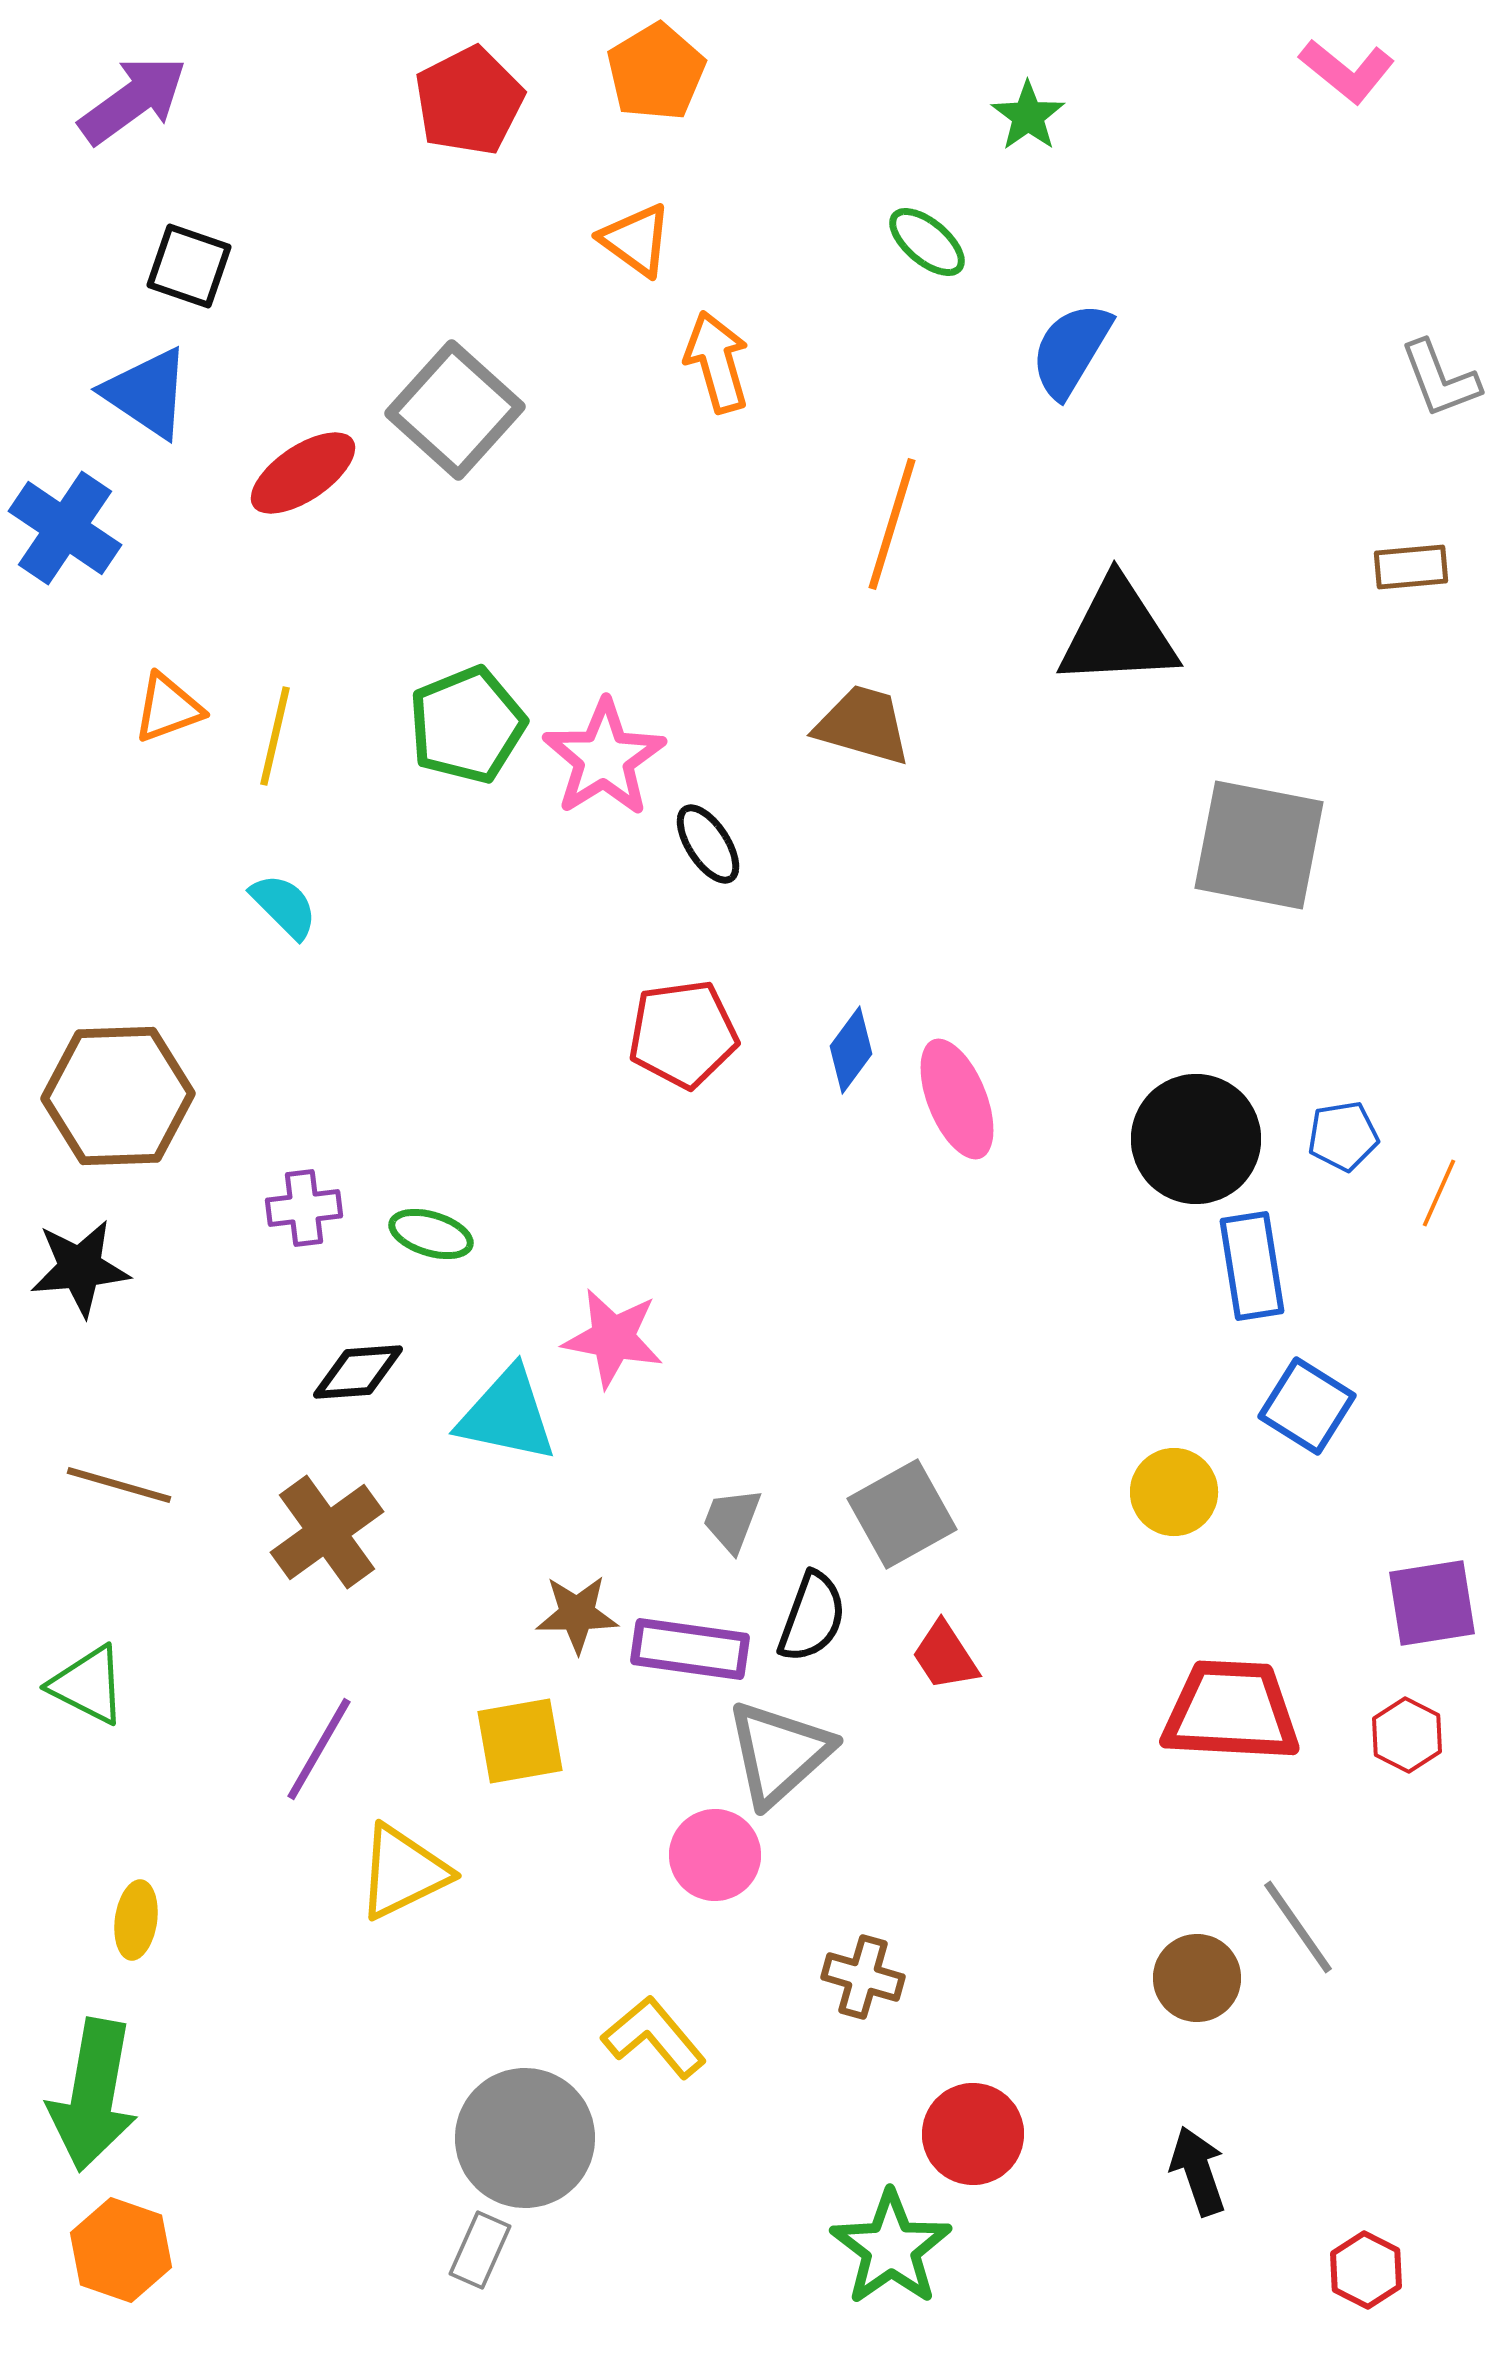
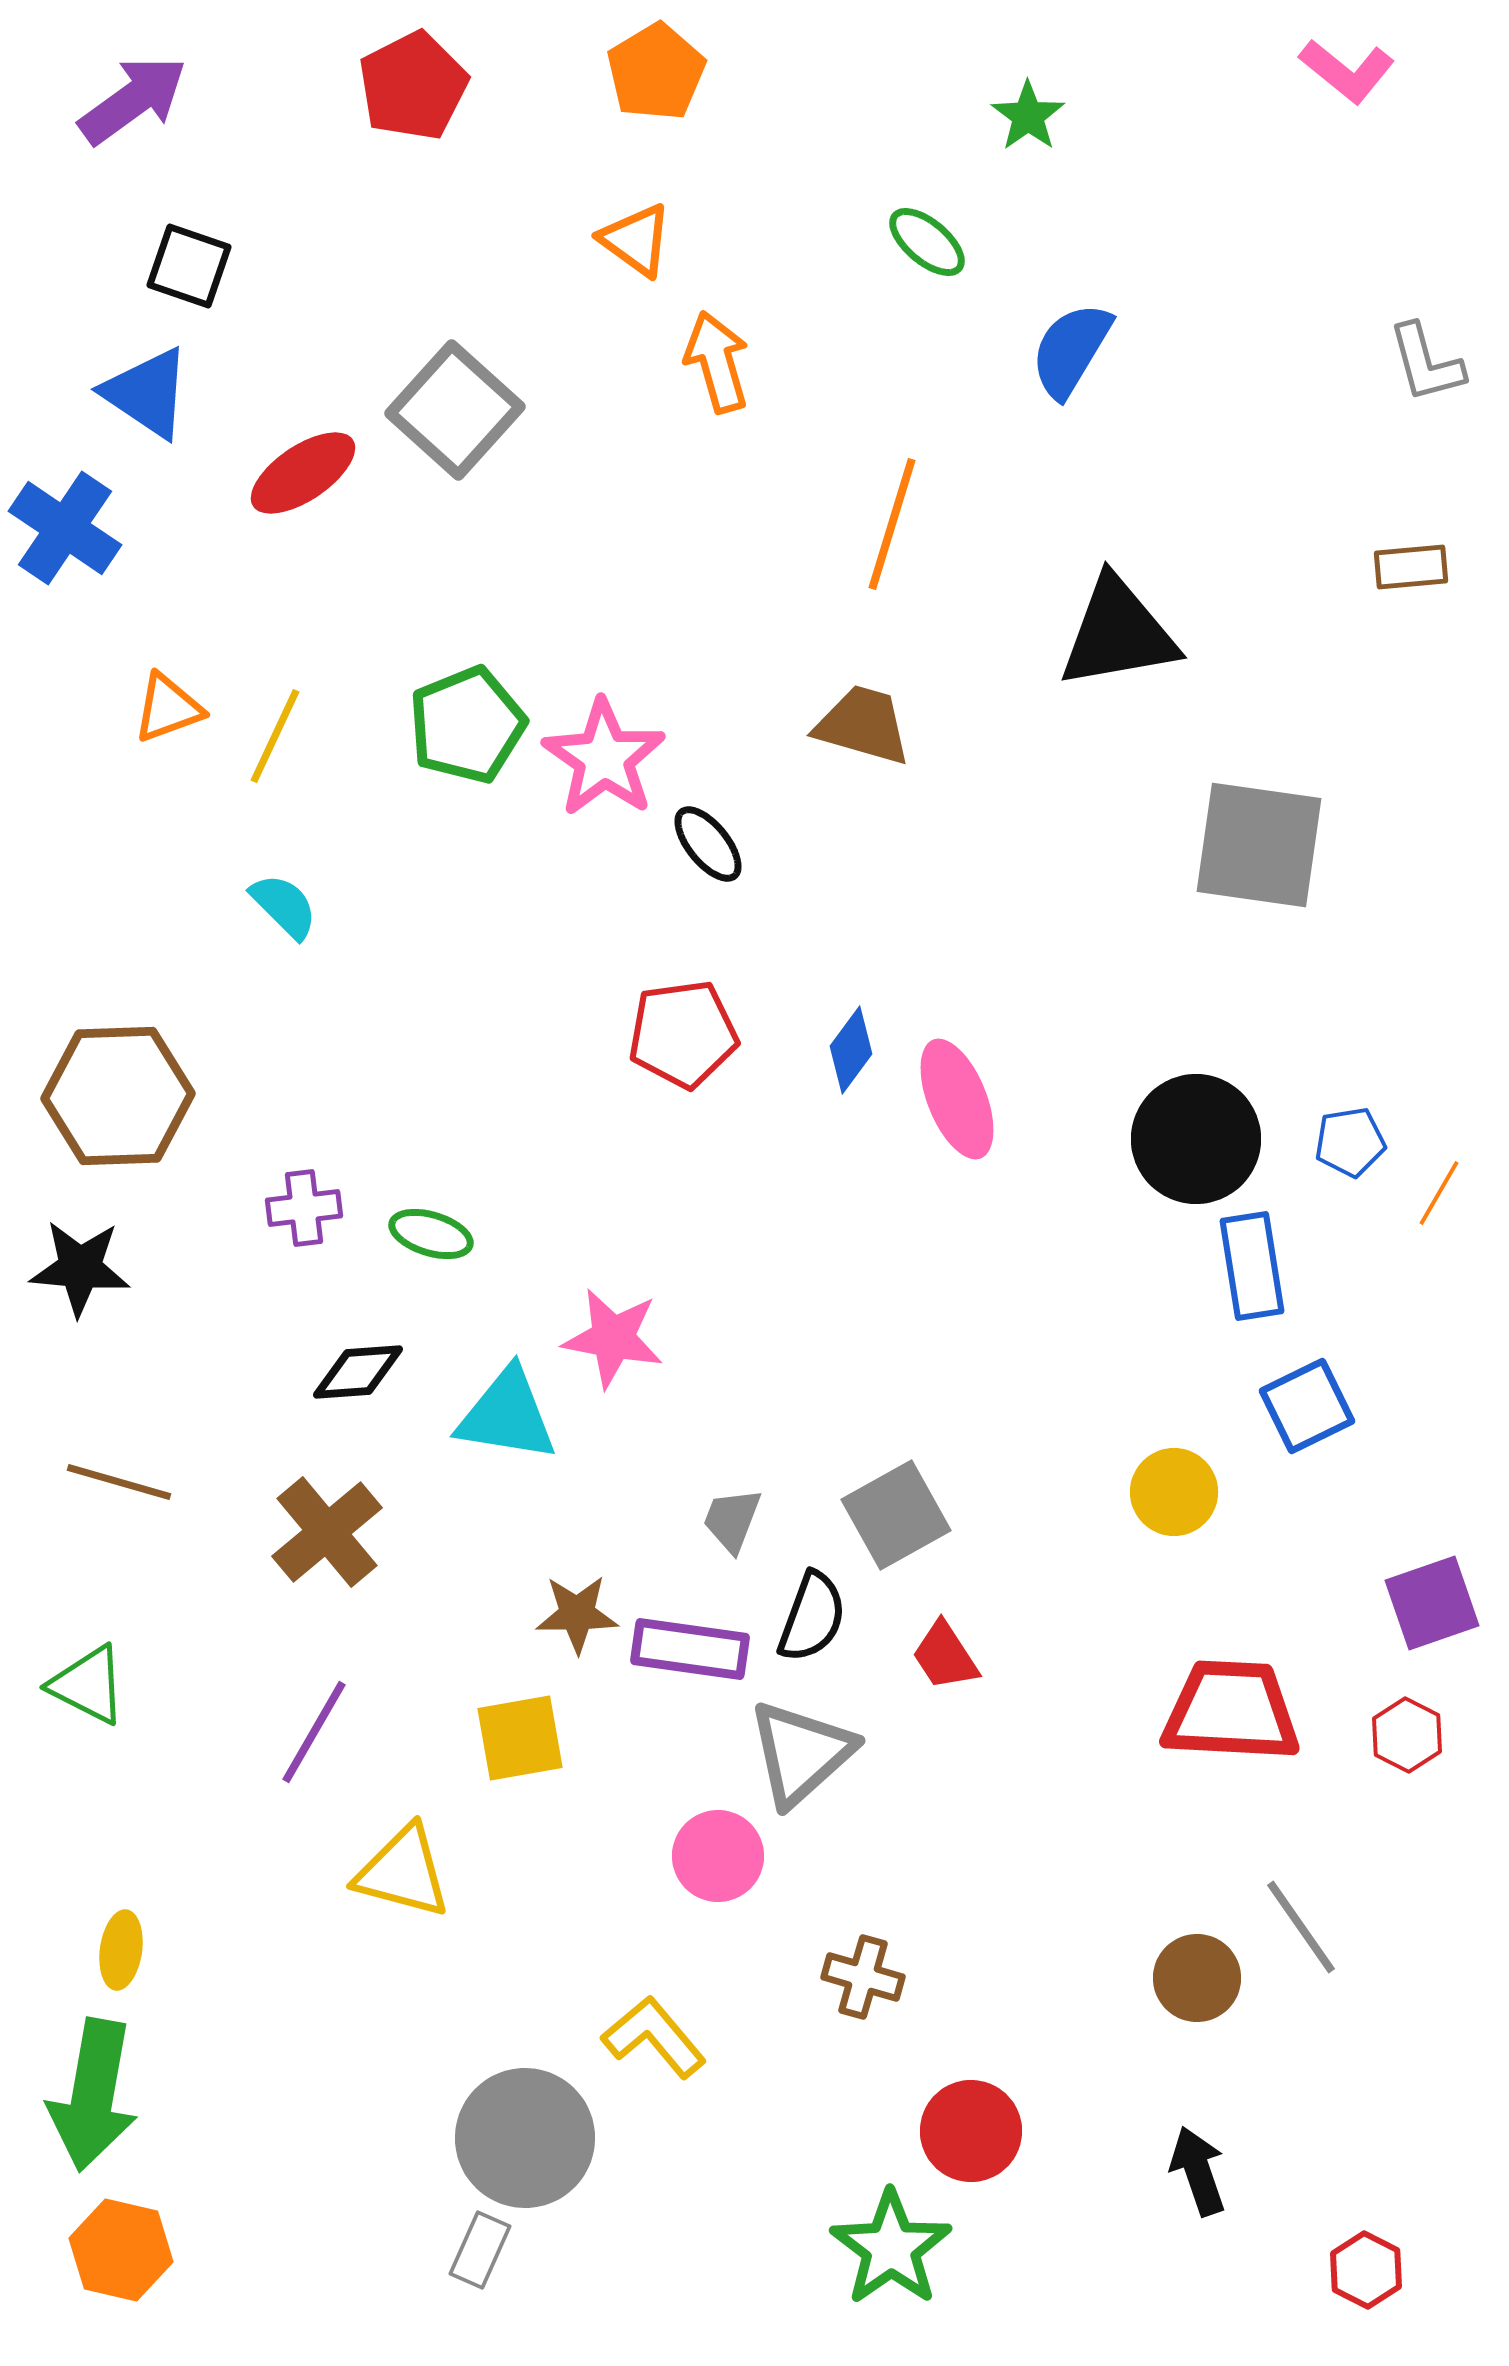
red pentagon at (469, 101): moved 56 px left, 15 px up
gray L-shape at (1440, 379): moved 14 px left, 16 px up; rotated 6 degrees clockwise
black triangle at (1118, 633): rotated 7 degrees counterclockwise
yellow line at (275, 736): rotated 12 degrees clockwise
pink star at (604, 758): rotated 5 degrees counterclockwise
black ellipse at (708, 844): rotated 6 degrees counterclockwise
gray square at (1259, 845): rotated 3 degrees counterclockwise
blue pentagon at (1343, 1136): moved 7 px right, 6 px down
orange line at (1439, 1193): rotated 6 degrees clockwise
black star at (80, 1268): rotated 10 degrees clockwise
blue square at (1307, 1406): rotated 32 degrees clockwise
cyan triangle at (507, 1415): rotated 3 degrees counterclockwise
brown line at (119, 1485): moved 3 px up
gray square at (902, 1514): moved 6 px left, 1 px down
brown cross at (327, 1532): rotated 4 degrees counterclockwise
purple square at (1432, 1603): rotated 10 degrees counterclockwise
yellow square at (520, 1741): moved 3 px up
purple line at (319, 1749): moved 5 px left, 17 px up
gray triangle at (779, 1753): moved 22 px right
pink circle at (715, 1855): moved 3 px right, 1 px down
yellow triangle at (403, 1872): rotated 41 degrees clockwise
yellow ellipse at (136, 1920): moved 15 px left, 30 px down
gray line at (1298, 1927): moved 3 px right
red circle at (973, 2134): moved 2 px left, 3 px up
orange hexagon at (121, 2250): rotated 6 degrees counterclockwise
